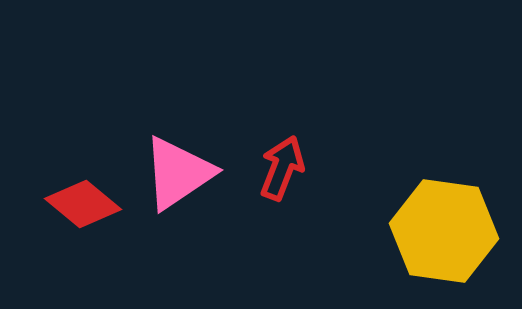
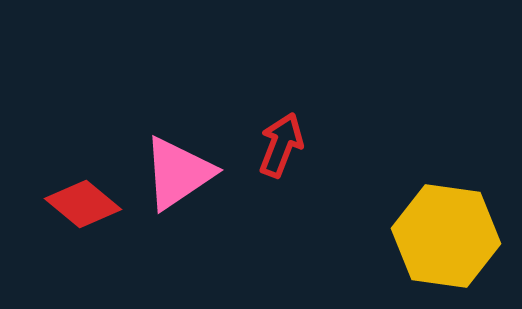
red arrow: moved 1 px left, 23 px up
yellow hexagon: moved 2 px right, 5 px down
